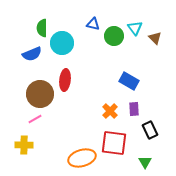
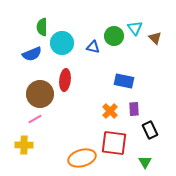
blue triangle: moved 23 px down
green semicircle: moved 1 px up
blue rectangle: moved 5 px left; rotated 18 degrees counterclockwise
